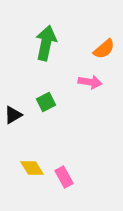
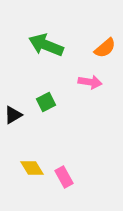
green arrow: moved 2 px down; rotated 80 degrees counterclockwise
orange semicircle: moved 1 px right, 1 px up
